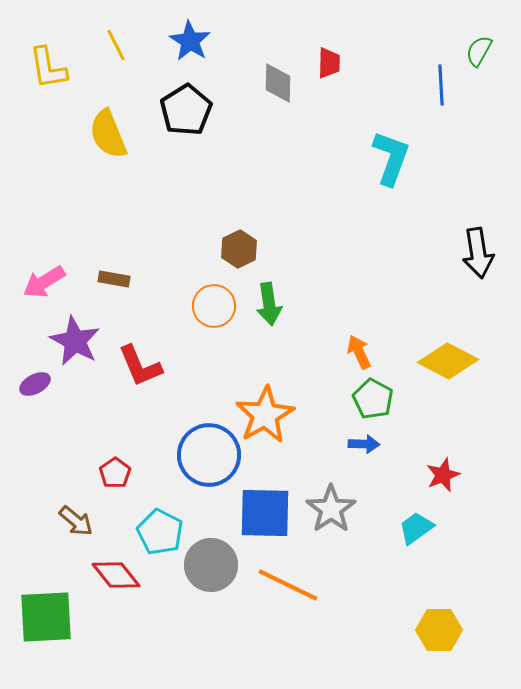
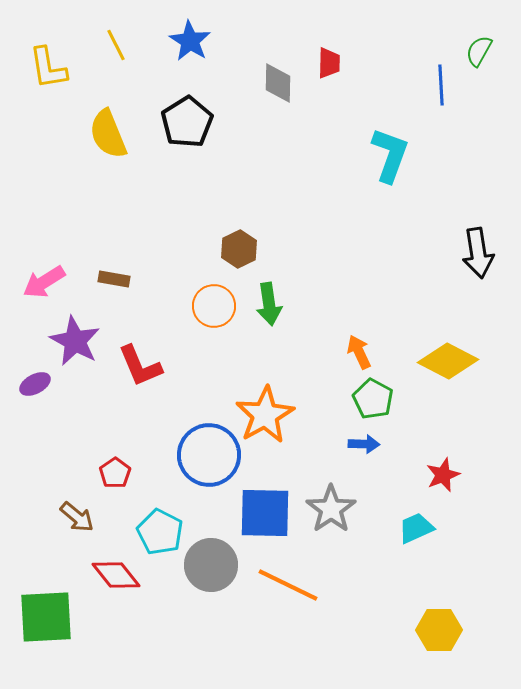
black pentagon: moved 1 px right, 12 px down
cyan L-shape: moved 1 px left, 3 px up
brown arrow: moved 1 px right, 4 px up
cyan trapezoid: rotated 12 degrees clockwise
